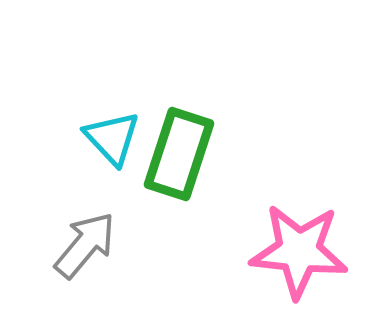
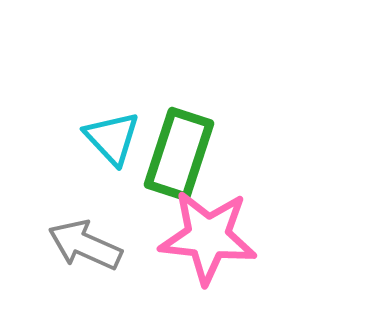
gray arrow: rotated 106 degrees counterclockwise
pink star: moved 91 px left, 14 px up
